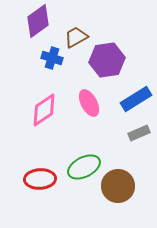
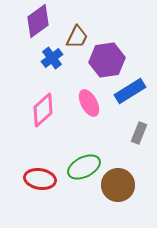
brown trapezoid: moved 1 px right; rotated 145 degrees clockwise
blue cross: rotated 35 degrees clockwise
blue rectangle: moved 6 px left, 8 px up
pink diamond: moved 1 px left; rotated 8 degrees counterclockwise
gray rectangle: rotated 45 degrees counterclockwise
red ellipse: rotated 12 degrees clockwise
brown circle: moved 1 px up
